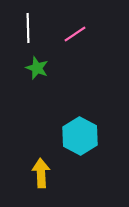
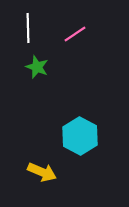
green star: moved 1 px up
yellow arrow: moved 1 px right, 1 px up; rotated 116 degrees clockwise
